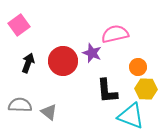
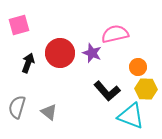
pink square: rotated 20 degrees clockwise
red circle: moved 3 px left, 8 px up
black L-shape: rotated 36 degrees counterclockwise
gray semicircle: moved 3 px left, 2 px down; rotated 75 degrees counterclockwise
